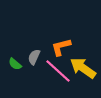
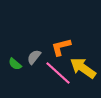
gray semicircle: rotated 14 degrees clockwise
pink line: moved 2 px down
